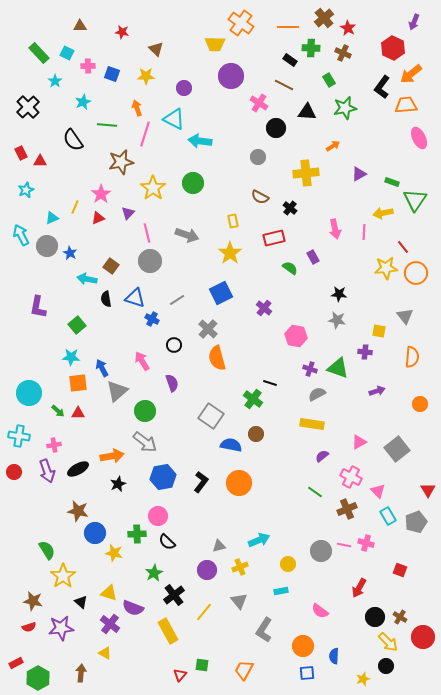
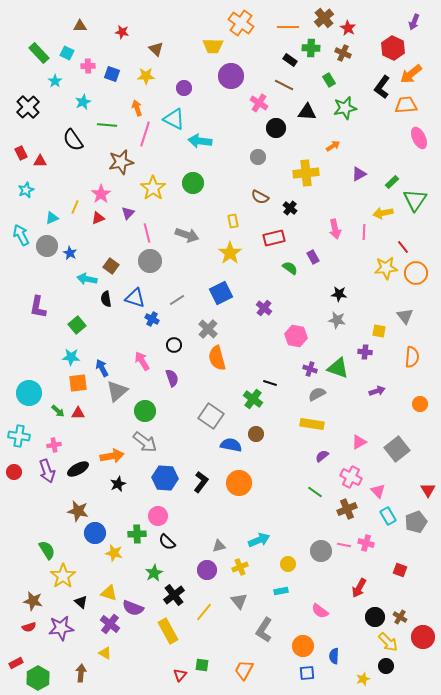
yellow trapezoid at (215, 44): moved 2 px left, 2 px down
green rectangle at (392, 182): rotated 64 degrees counterclockwise
purple semicircle at (172, 383): moved 5 px up
blue hexagon at (163, 477): moved 2 px right, 1 px down; rotated 15 degrees clockwise
